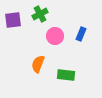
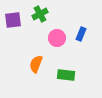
pink circle: moved 2 px right, 2 px down
orange semicircle: moved 2 px left
